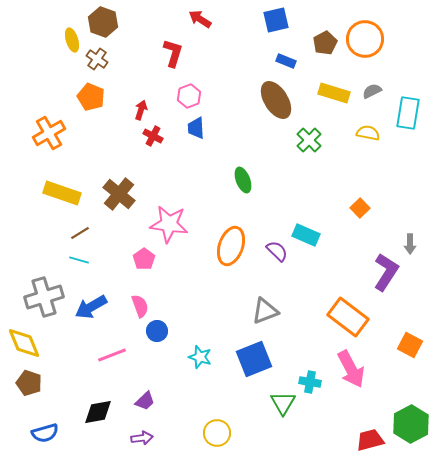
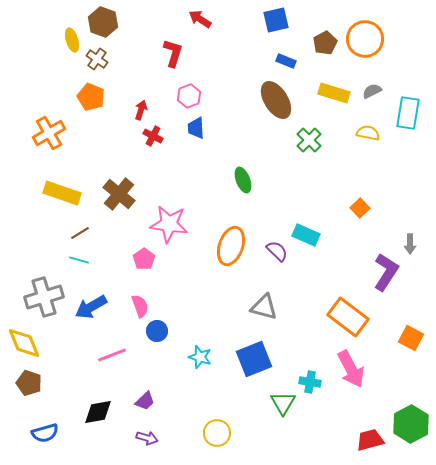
gray triangle at (265, 311): moved 1 px left, 4 px up; rotated 36 degrees clockwise
orange square at (410, 345): moved 1 px right, 7 px up
purple arrow at (142, 438): moved 5 px right; rotated 25 degrees clockwise
